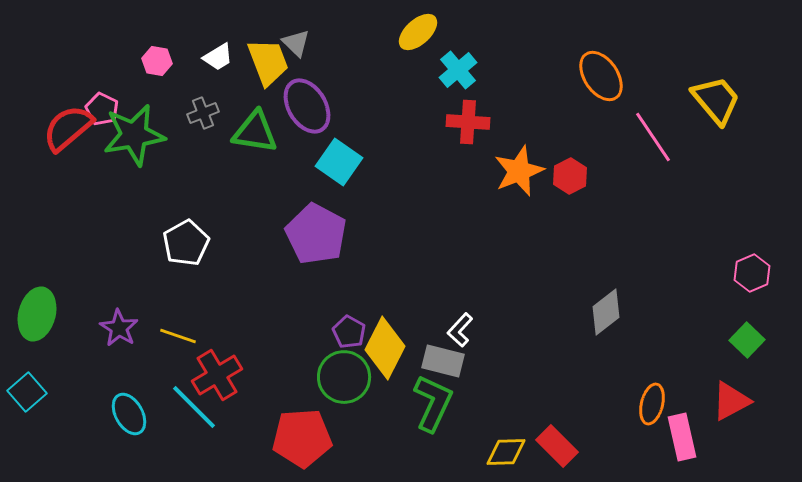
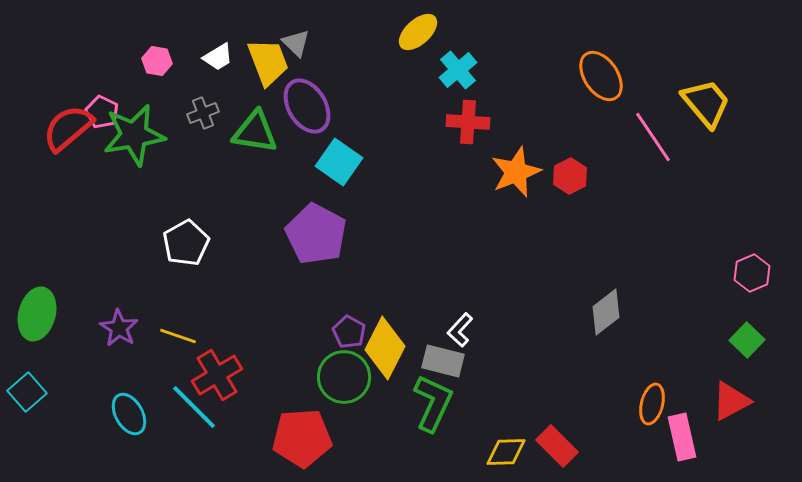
yellow trapezoid at (716, 100): moved 10 px left, 3 px down
pink pentagon at (102, 109): moved 3 px down
orange star at (519, 171): moved 3 px left, 1 px down
